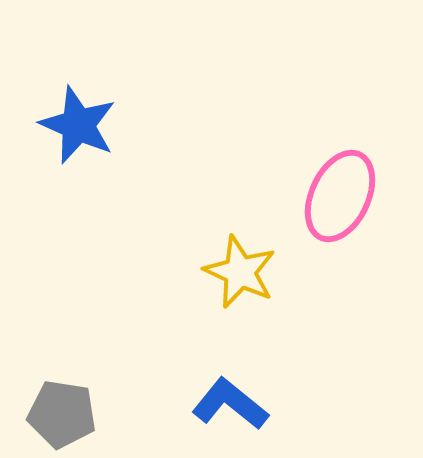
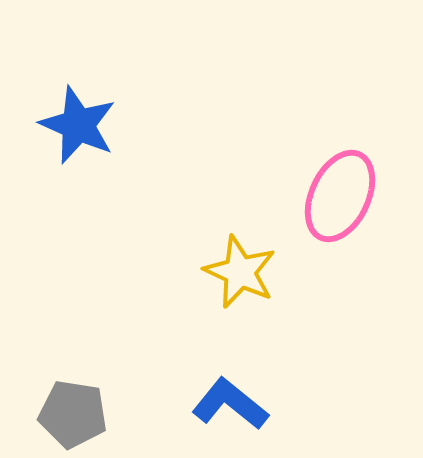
gray pentagon: moved 11 px right
